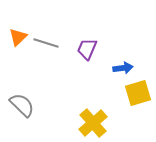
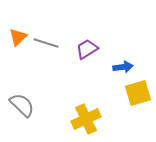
purple trapezoid: rotated 35 degrees clockwise
blue arrow: moved 1 px up
yellow cross: moved 7 px left, 4 px up; rotated 16 degrees clockwise
